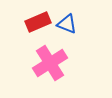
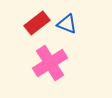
red rectangle: moved 1 px left, 1 px down; rotated 15 degrees counterclockwise
